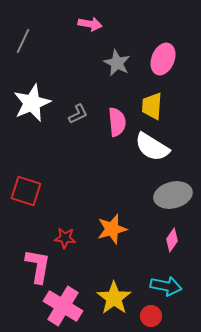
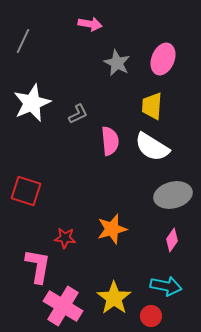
pink semicircle: moved 7 px left, 19 px down
